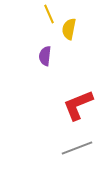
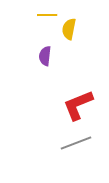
yellow line: moved 2 px left, 1 px down; rotated 66 degrees counterclockwise
gray line: moved 1 px left, 5 px up
